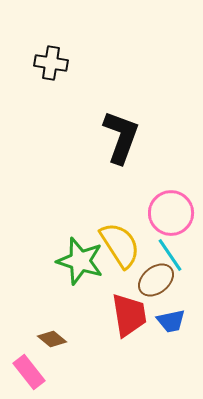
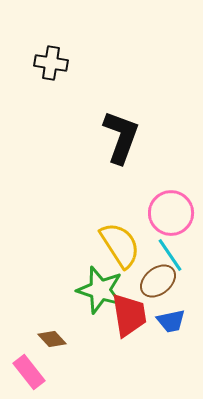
green star: moved 20 px right, 29 px down
brown ellipse: moved 2 px right, 1 px down
brown diamond: rotated 8 degrees clockwise
